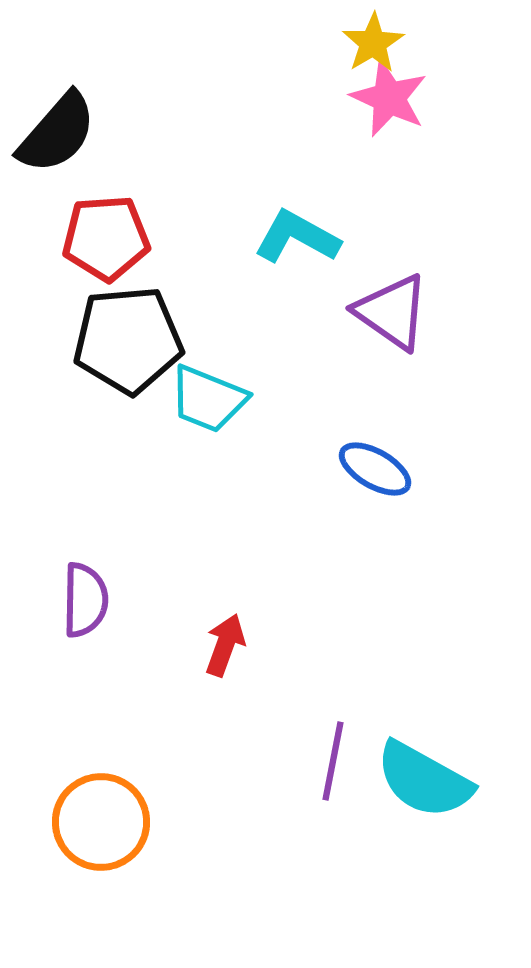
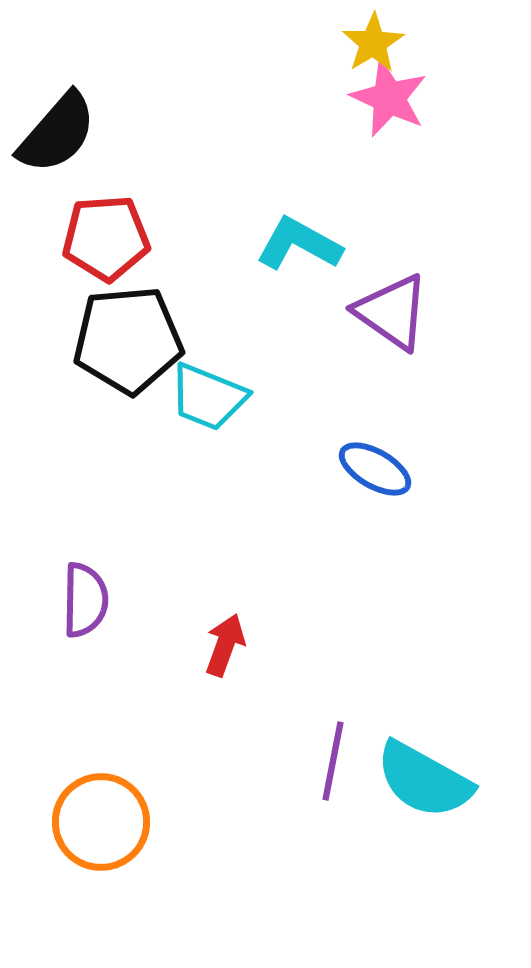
cyan L-shape: moved 2 px right, 7 px down
cyan trapezoid: moved 2 px up
